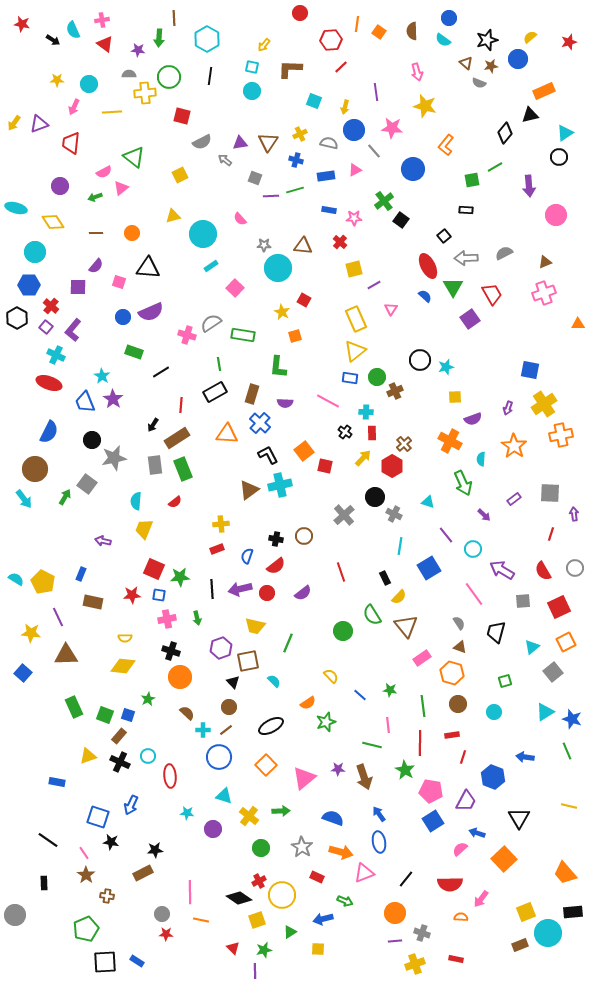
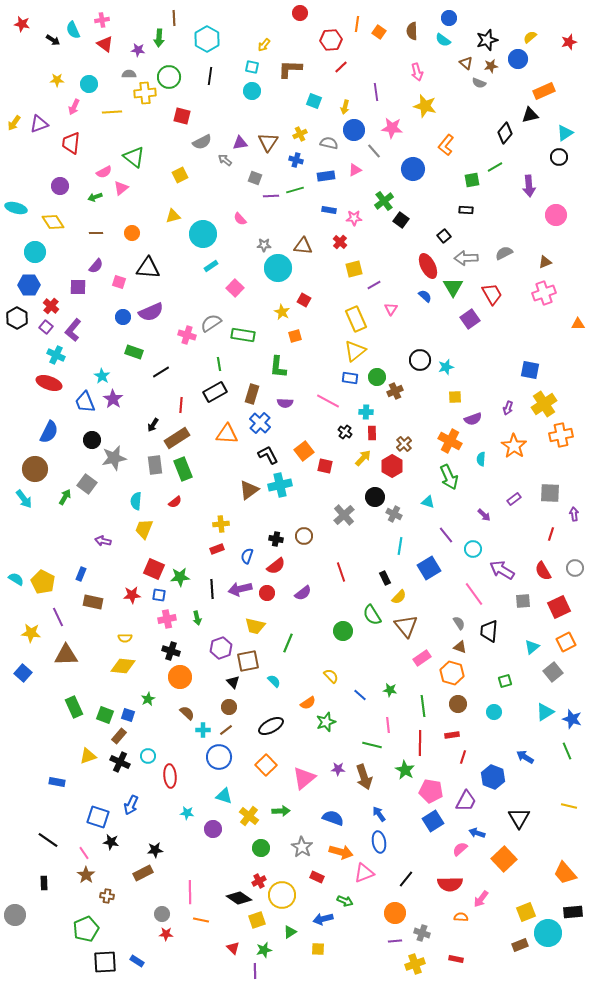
green arrow at (463, 483): moved 14 px left, 6 px up
black trapezoid at (496, 632): moved 7 px left, 1 px up; rotated 10 degrees counterclockwise
blue arrow at (525, 757): rotated 24 degrees clockwise
